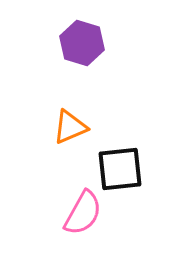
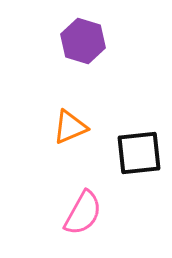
purple hexagon: moved 1 px right, 2 px up
black square: moved 19 px right, 16 px up
